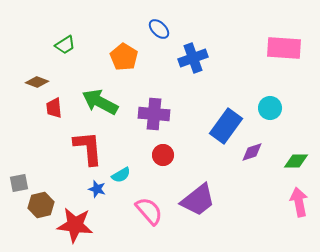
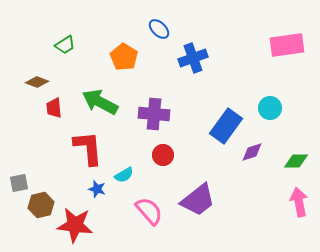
pink rectangle: moved 3 px right, 3 px up; rotated 12 degrees counterclockwise
cyan semicircle: moved 3 px right
